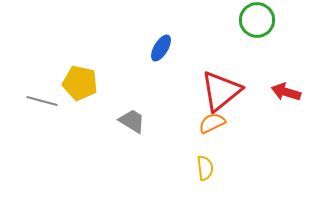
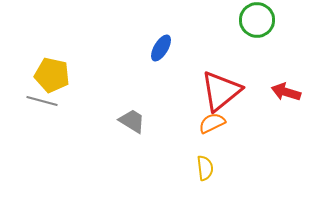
yellow pentagon: moved 28 px left, 8 px up
